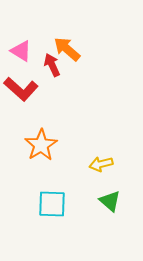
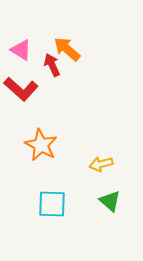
pink triangle: moved 1 px up
orange star: rotated 12 degrees counterclockwise
